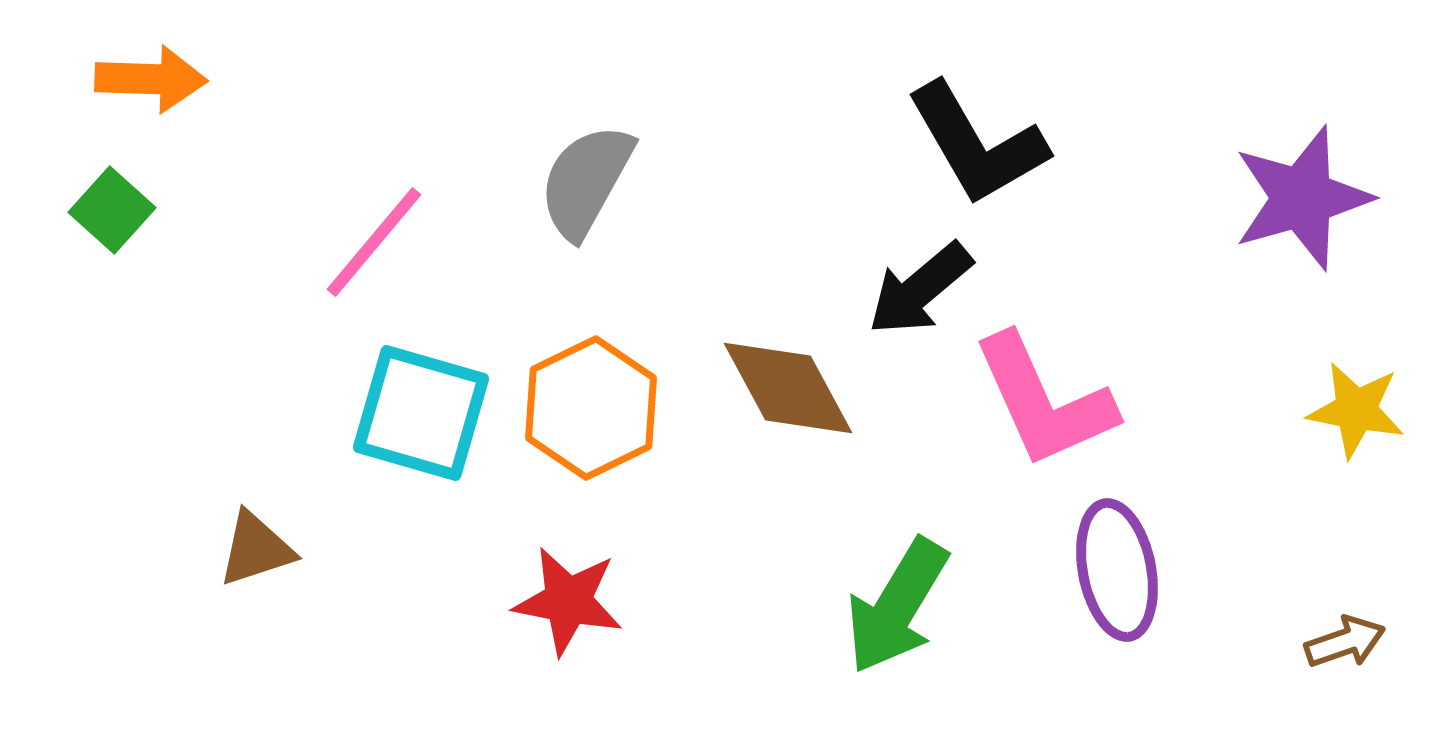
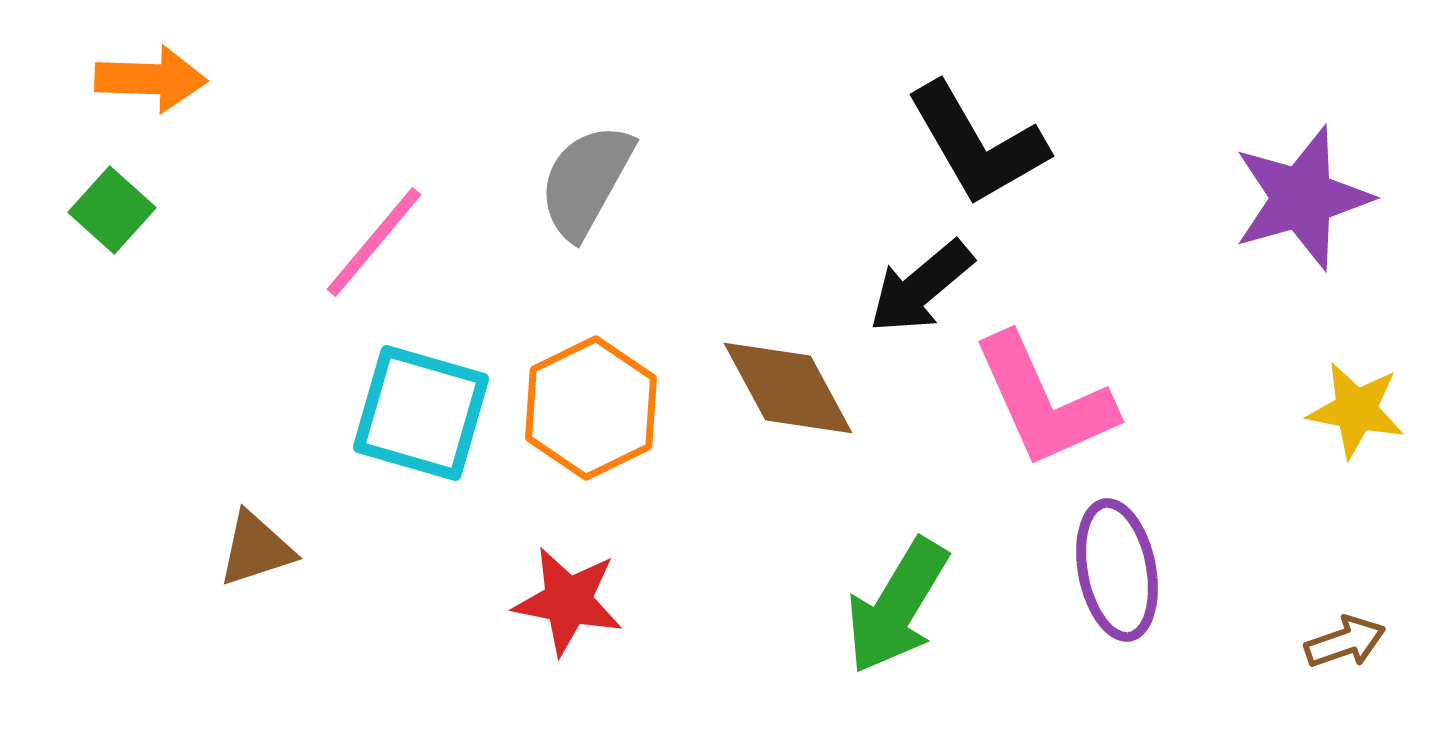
black arrow: moved 1 px right, 2 px up
